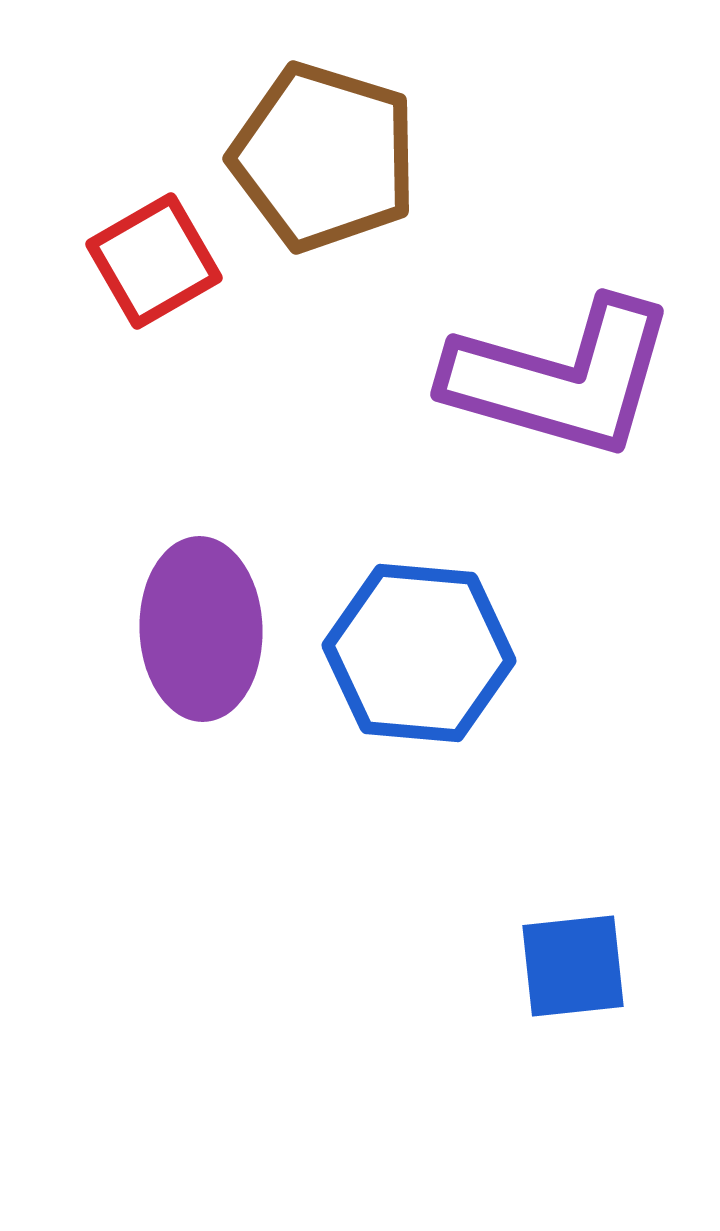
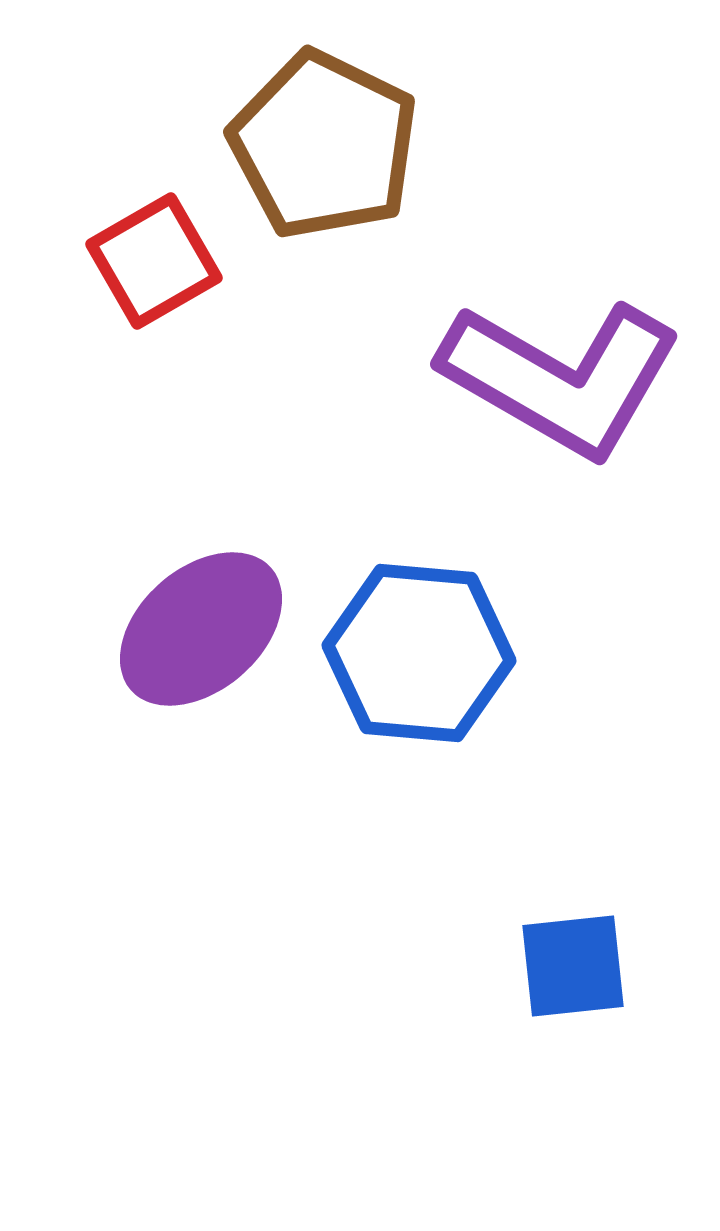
brown pentagon: moved 12 px up; rotated 9 degrees clockwise
purple L-shape: rotated 14 degrees clockwise
purple ellipse: rotated 51 degrees clockwise
